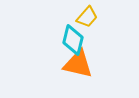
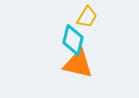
yellow trapezoid: rotated 10 degrees counterclockwise
